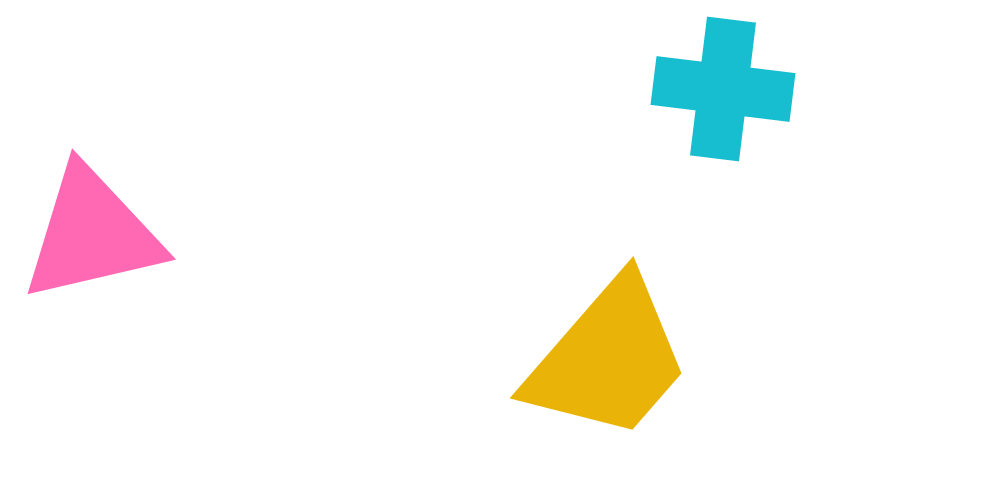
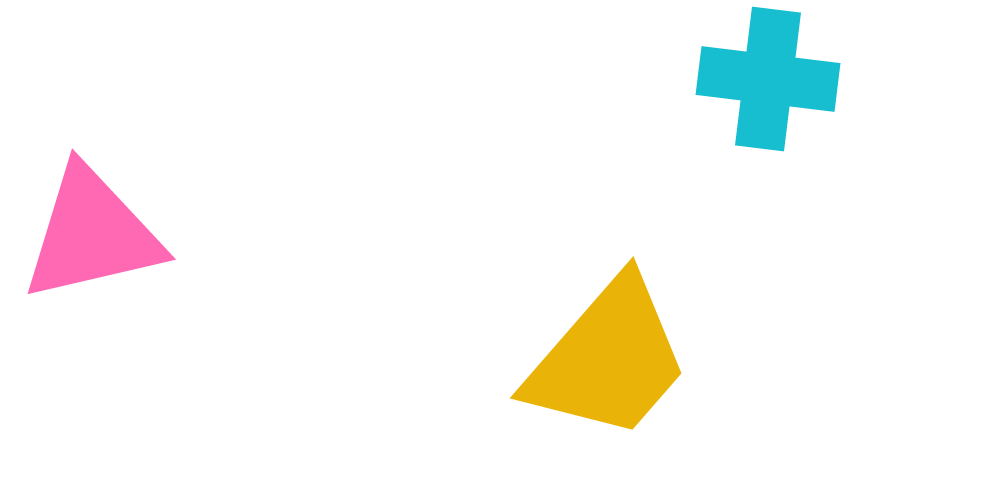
cyan cross: moved 45 px right, 10 px up
